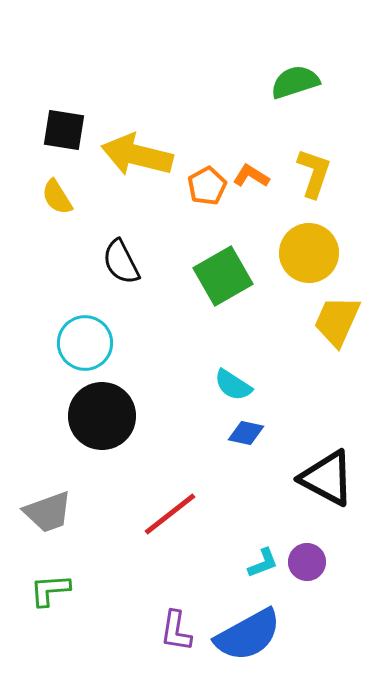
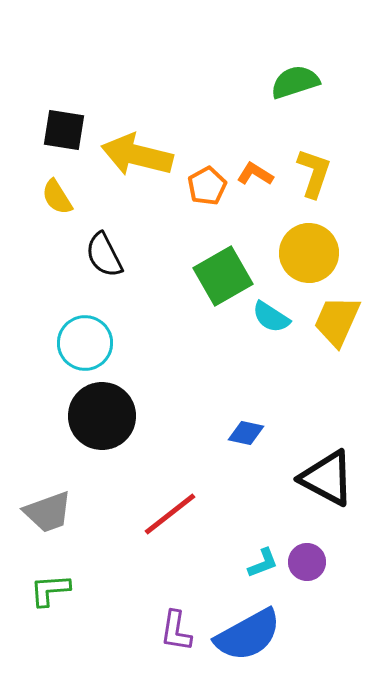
orange L-shape: moved 4 px right, 2 px up
black semicircle: moved 17 px left, 7 px up
cyan semicircle: moved 38 px right, 68 px up
